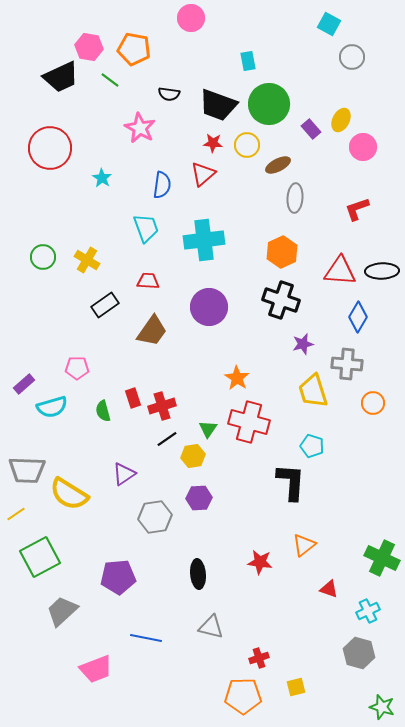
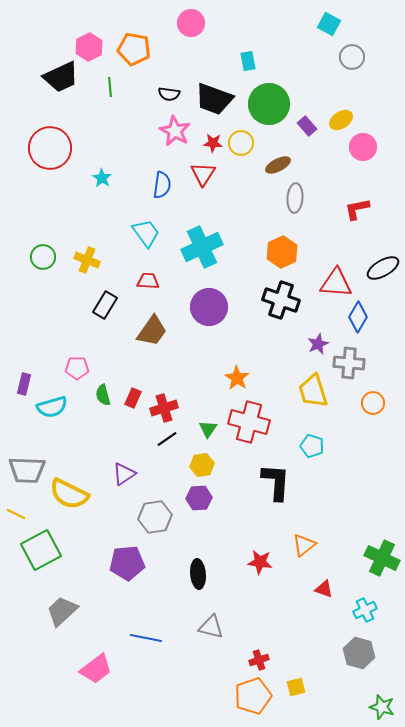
pink circle at (191, 18): moved 5 px down
pink hexagon at (89, 47): rotated 24 degrees clockwise
green line at (110, 80): moved 7 px down; rotated 48 degrees clockwise
black trapezoid at (218, 105): moved 4 px left, 6 px up
yellow ellipse at (341, 120): rotated 30 degrees clockwise
pink star at (140, 128): moved 35 px right, 3 px down
purple rectangle at (311, 129): moved 4 px left, 3 px up
yellow circle at (247, 145): moved 6 px left, 2 px up
red triangle at (203, 174): rotated 16 degrees counterclockwise
red L-shape at (357, 209): rotated 8 degrees clockwise
cyan trapezoid at (146, 228): moved 5 px down; rotated 16 degrees counterclockwise
cyan cross at (204, 240): moved 2 px left, 7 px down; rotated 18 degrees counterclockwise
yellow cross at (87, 260): rotated 10 degrees counterclockwise
red triangle at (340, 271): moved 4 px left, 12 px down
black ellipse at (382, 271): moved 1 px right, 3 px up; rotated 28 degrees counterclockwise
black rectangle at (105, 305): rotated 24 degrees counterclockwise
purple star at (303, 344): moved 15 px right; rotated 10 degrees counterclockwise
gray cross at (347, 364): moved 2 px right, 1 px up
purple rectangle at (24, 384): rotated 35 degrees counterclockwise
red rectangle at (133, 398): rotated 42 degrees clockwise
red cross at (162, 406): moved 2 px right, 2 px down
green semicircle at (103, 411): moved 16 px up
yellow hexagon at (193, 456): moved 9 px right, 9 px down
black L-shape at (291, 482): moved 15 px left
yellow semicircle at (69, 494): rotated 6 degrees counterclockwise
yellow line at (16, 514): rotated 60 degrees clockwise
green square at (40, 557): moved 1 px right, 7 px up
purple pentagon at (118, 577): moved 9 px right, 14 px up
red triangle at (329, 589): moved 5 px left
cyan cross at (368, 611): moved 3 px left, 1 px up
red cross at (259, 658): moved 2 px down
pink trapezoid at (96, 669): rotated 16 degrees counterclockwise
orange pentagon at (243, 696): moved 10 px right; rotated 18 degrees counterclockwise
